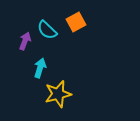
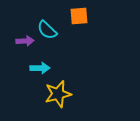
orange square: moved 3 px right, 6 px up; rotated 24 degrees clockwise
purple arrow: rotated 66 degrees clockwise
cyan arrow: rotated 72 degrees clockwise
